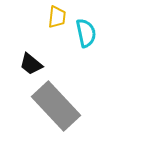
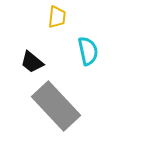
cyan semicircle: moved 2 px right, 18 px down
black trapezoid: moved 1 px right, 2 px up
